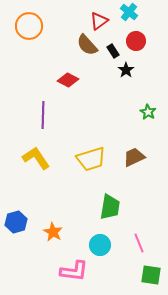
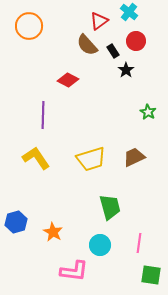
green trapezoid: rotated 24 degrees counterclockwise
pink line: rotated 30 degrees clockwise
